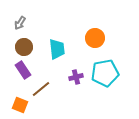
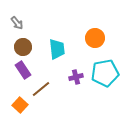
gray arrow: moved 3 px left; rotated 72 degrees counterclockwise
brown circle: moved 1 px left
orange square: rotated 21 degrees clockwise
